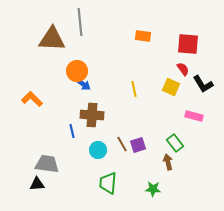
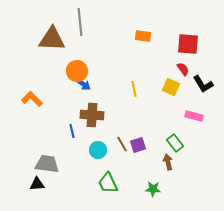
green trapezoid: rotated 30 degrees counterclockwise
